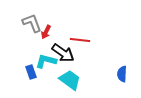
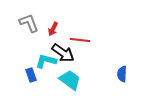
gray L-shape: moved 3 px left
red arrow: moved 7 px right, 3 px up
blue rectangle: moved 3 px down
